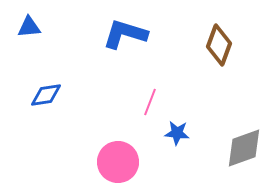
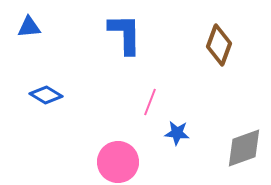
blue L-shape: rotated 72 degrees clockwise
blue diamond: rotated 40 degrees clockwise
